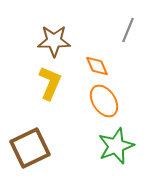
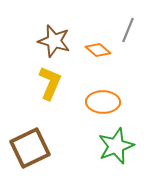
brown star: rotated 16 degrees clockwise
orange diamond: moved 1 px right, 16 px up; rotated 25 degrees counterclockwise
orange ellipse: moved 1 px left, 1 px down; rotated 56 degrees counterclockwise
